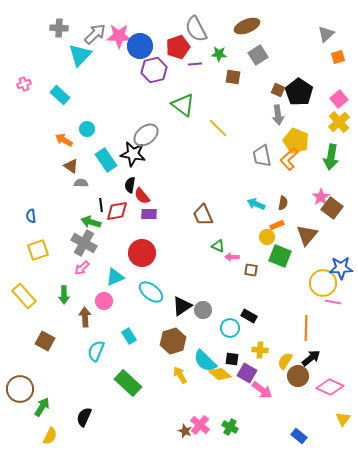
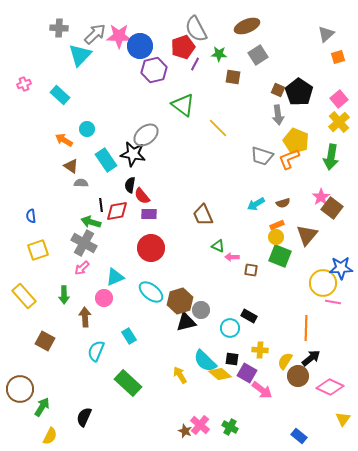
red pentagon at (178, 47): moved 5 px right
purple line at (195, 64): rotated 56 degrees counterclockwise
gray trapezoid at (262, 156): rotated 60 degrees counterclockwise
orange L-shape at (289, 159): rotated 20 degrees clockwise
brown semicircle at (283, 203): rotated 64 degrees clockwise
cyan arrow at (256, 204): rotated 54 degrees counterclockwise
yellow circle at (267, 237): moved 9 px right
red circle at (142, 253): moved 9 px right, 5 px up
pink circle at (104, 301): moved 3 px up
black triangle at (182, 306): moved 4 px right, 16 px down; rotated 20 degrees clockwise
gray circle at (203, 310): moved 2 px left
brown hexagon at (173, 341): moved 7 px right, 40 px up
